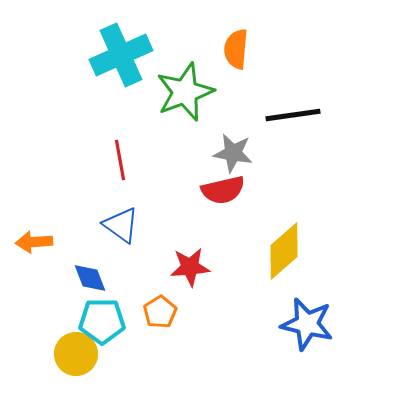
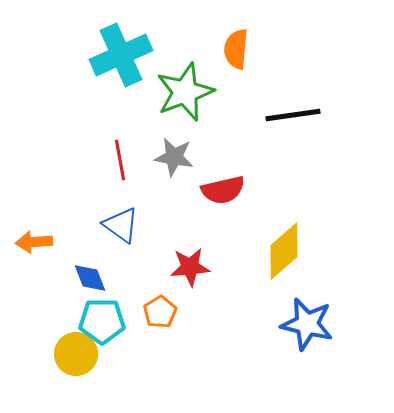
gray star: moved 59 px left, 4 px down
